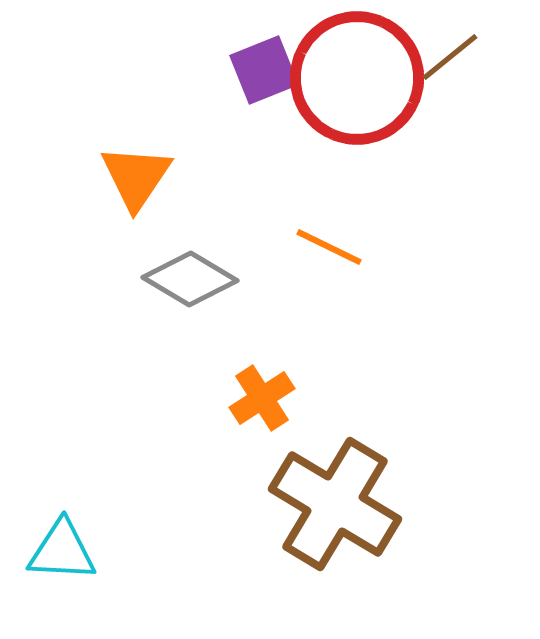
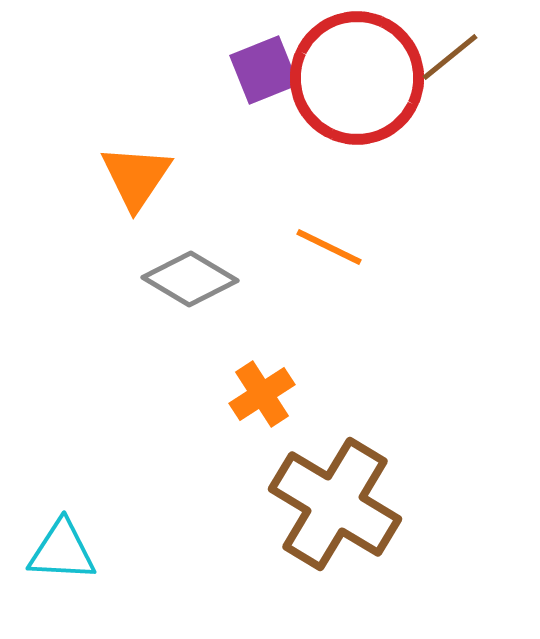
orange cross: moved 4 px up
